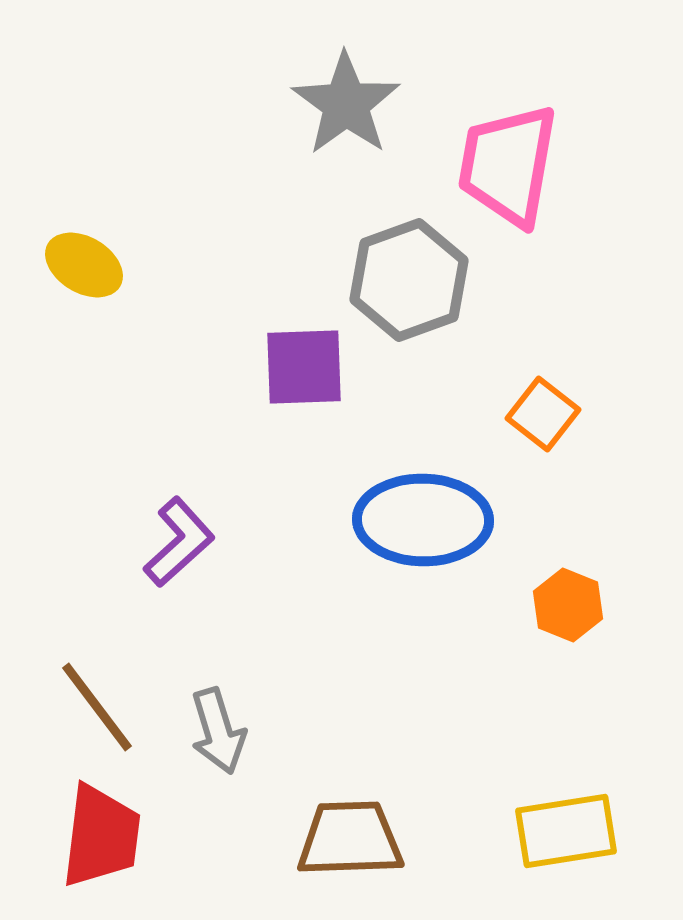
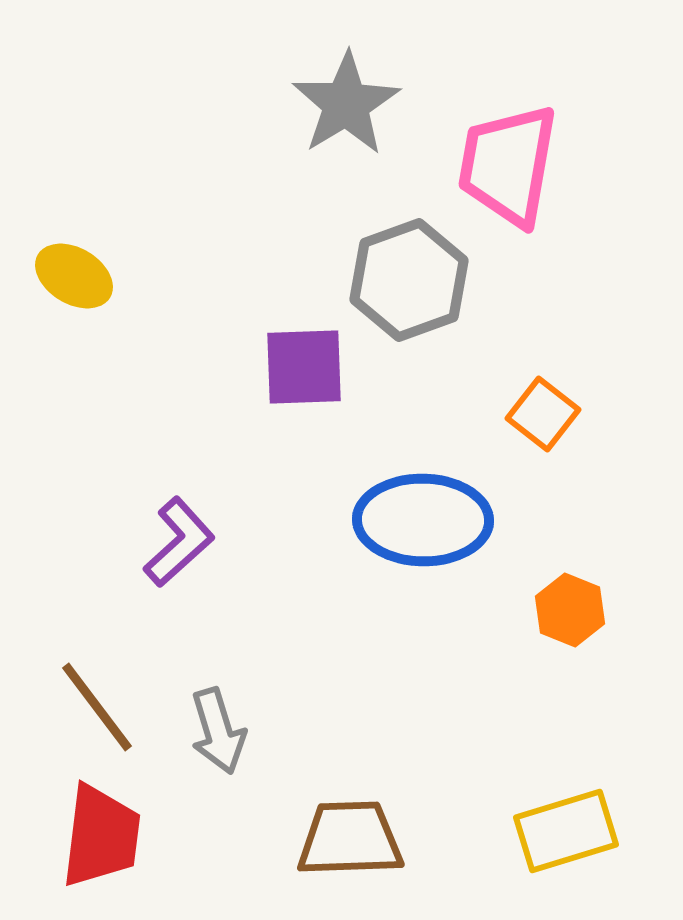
gray star: rotated 5 degrees clockwise
yellow ellipse: moved 10 px left, 11 px down
orange hexagon: moved 2 px right, 5 px down
yellow rectangle: rotated 8 degrees counterclockwise
